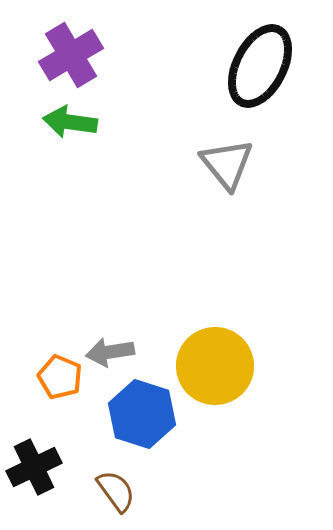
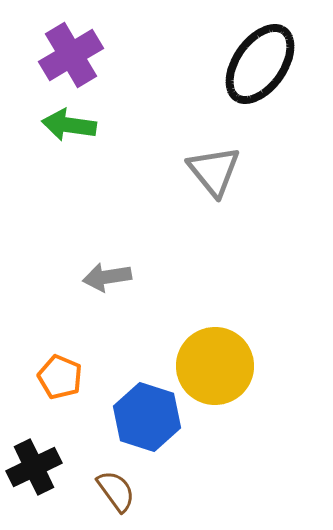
black ellipse: moved 2 px up; rotated 8 degrees clockwise
green arrow: moved 1 px left, 3 px down
gray triangle: moved 13 px left, 7 px down
gray arrow: moved 3 px left, 75 px up
blue hexagon: moved 5 px right, 3 px down
